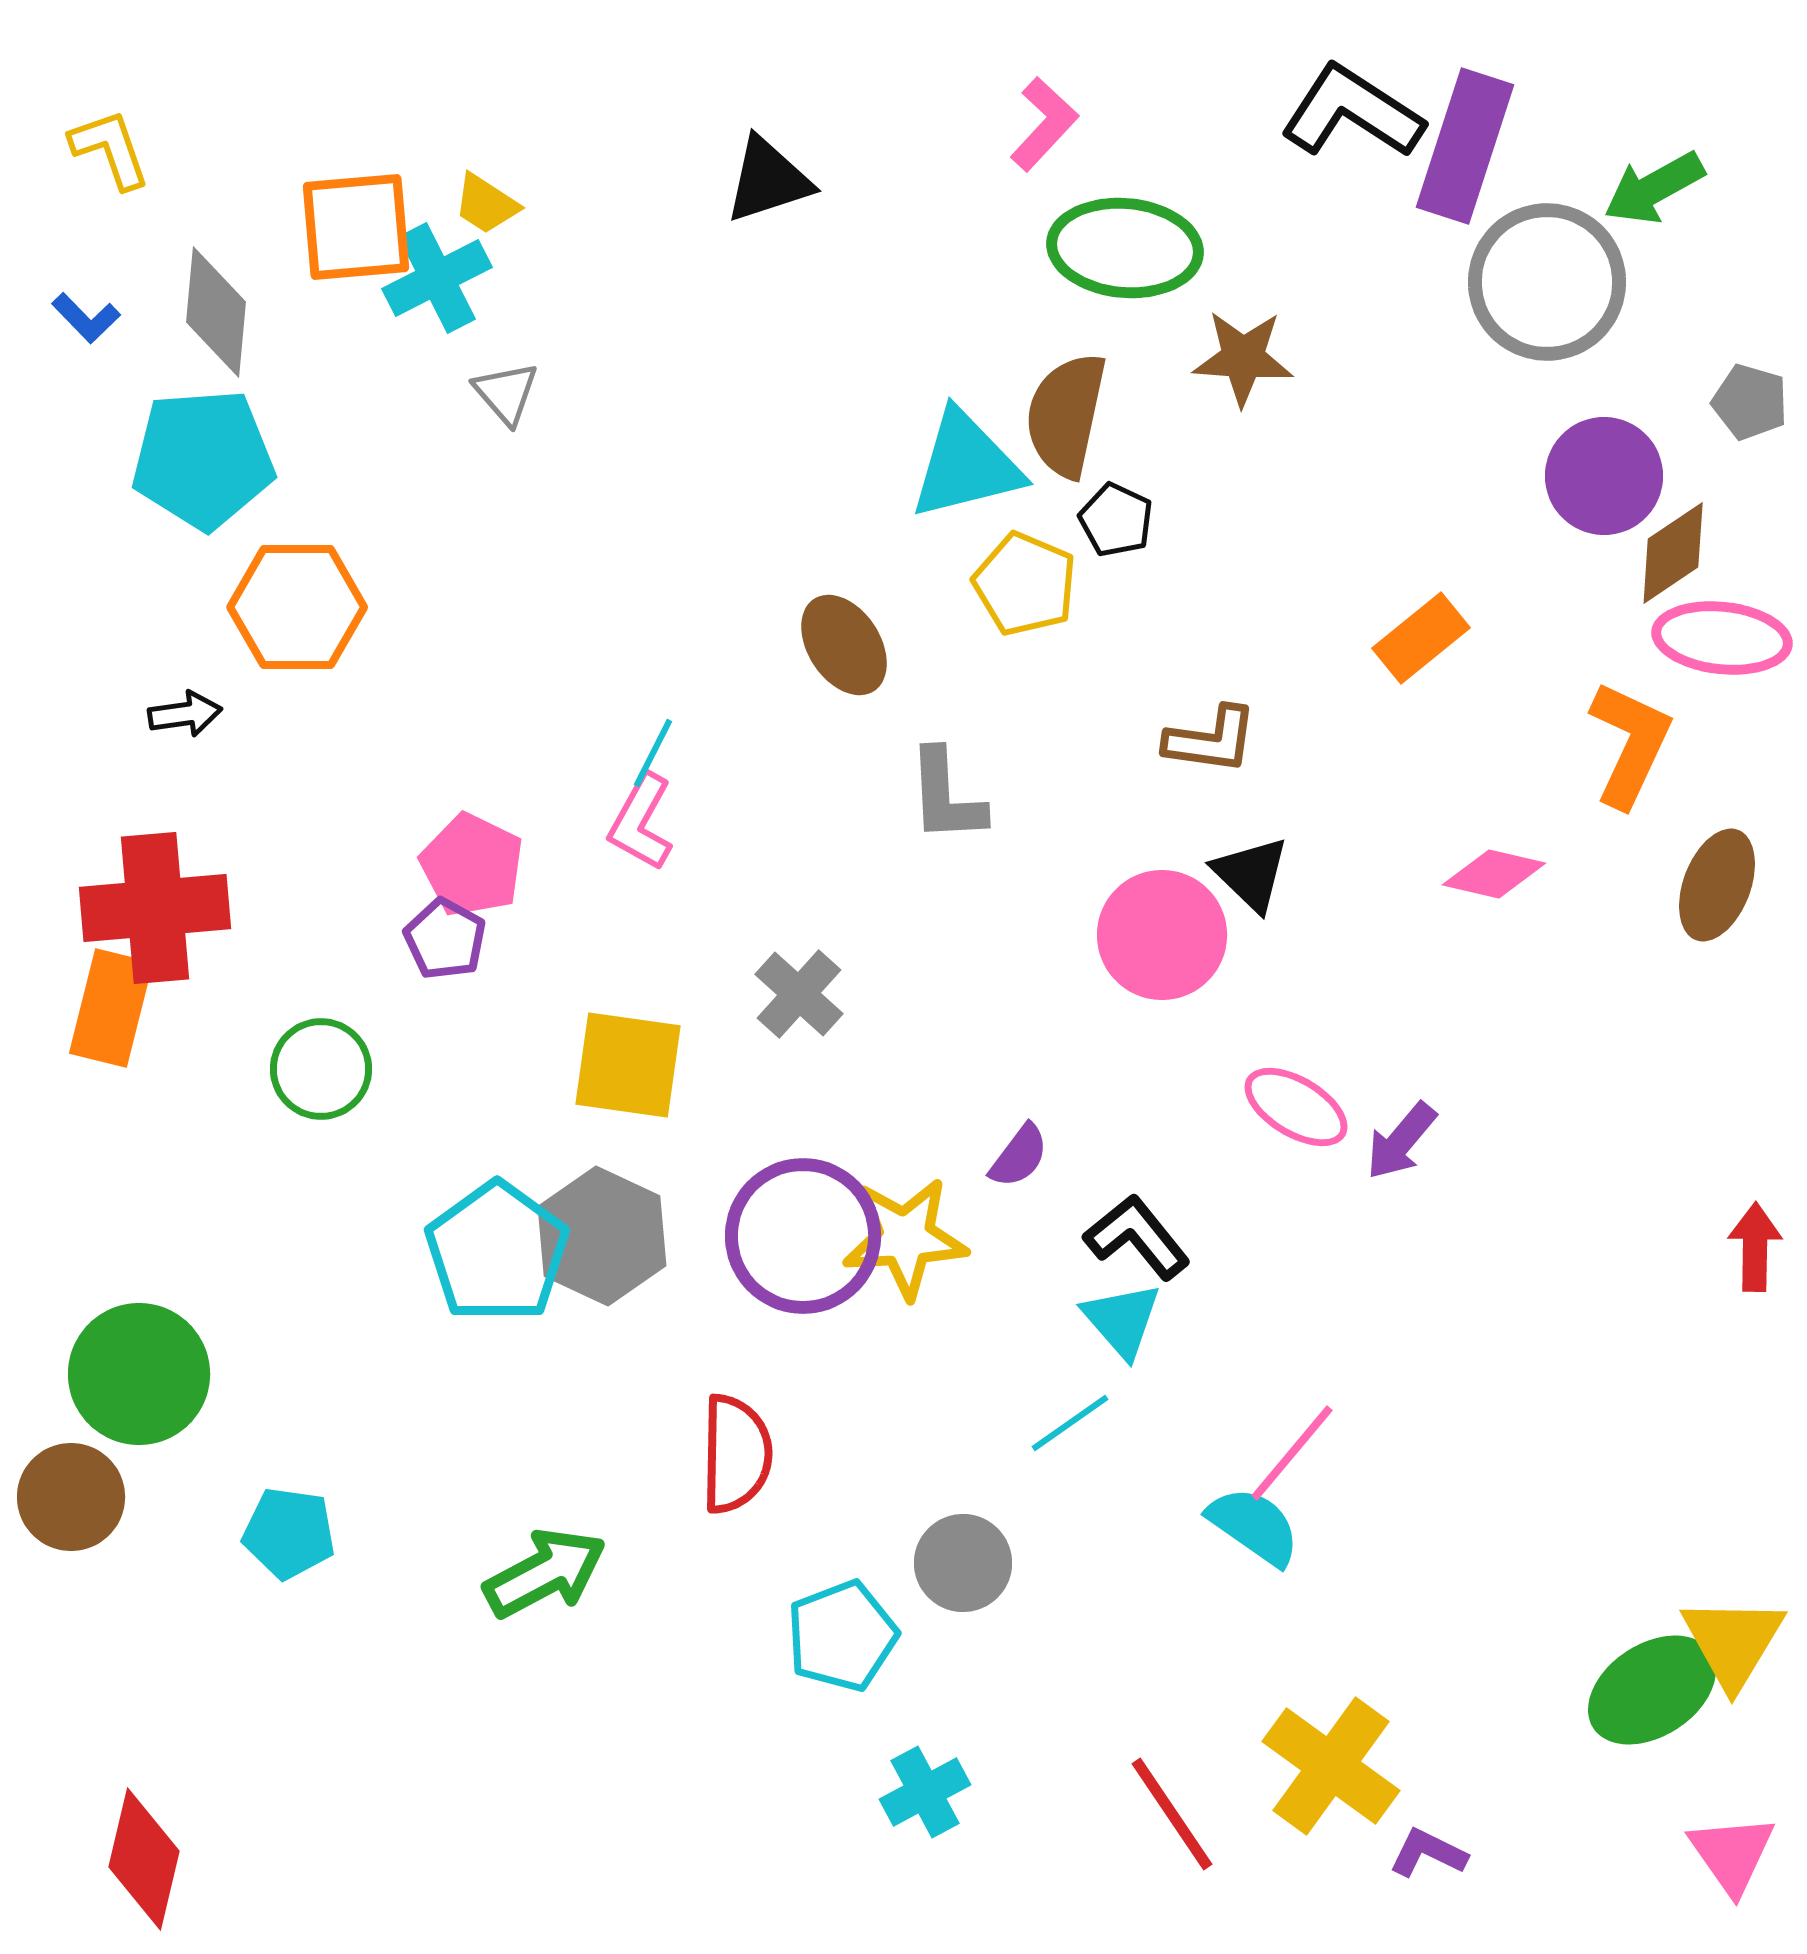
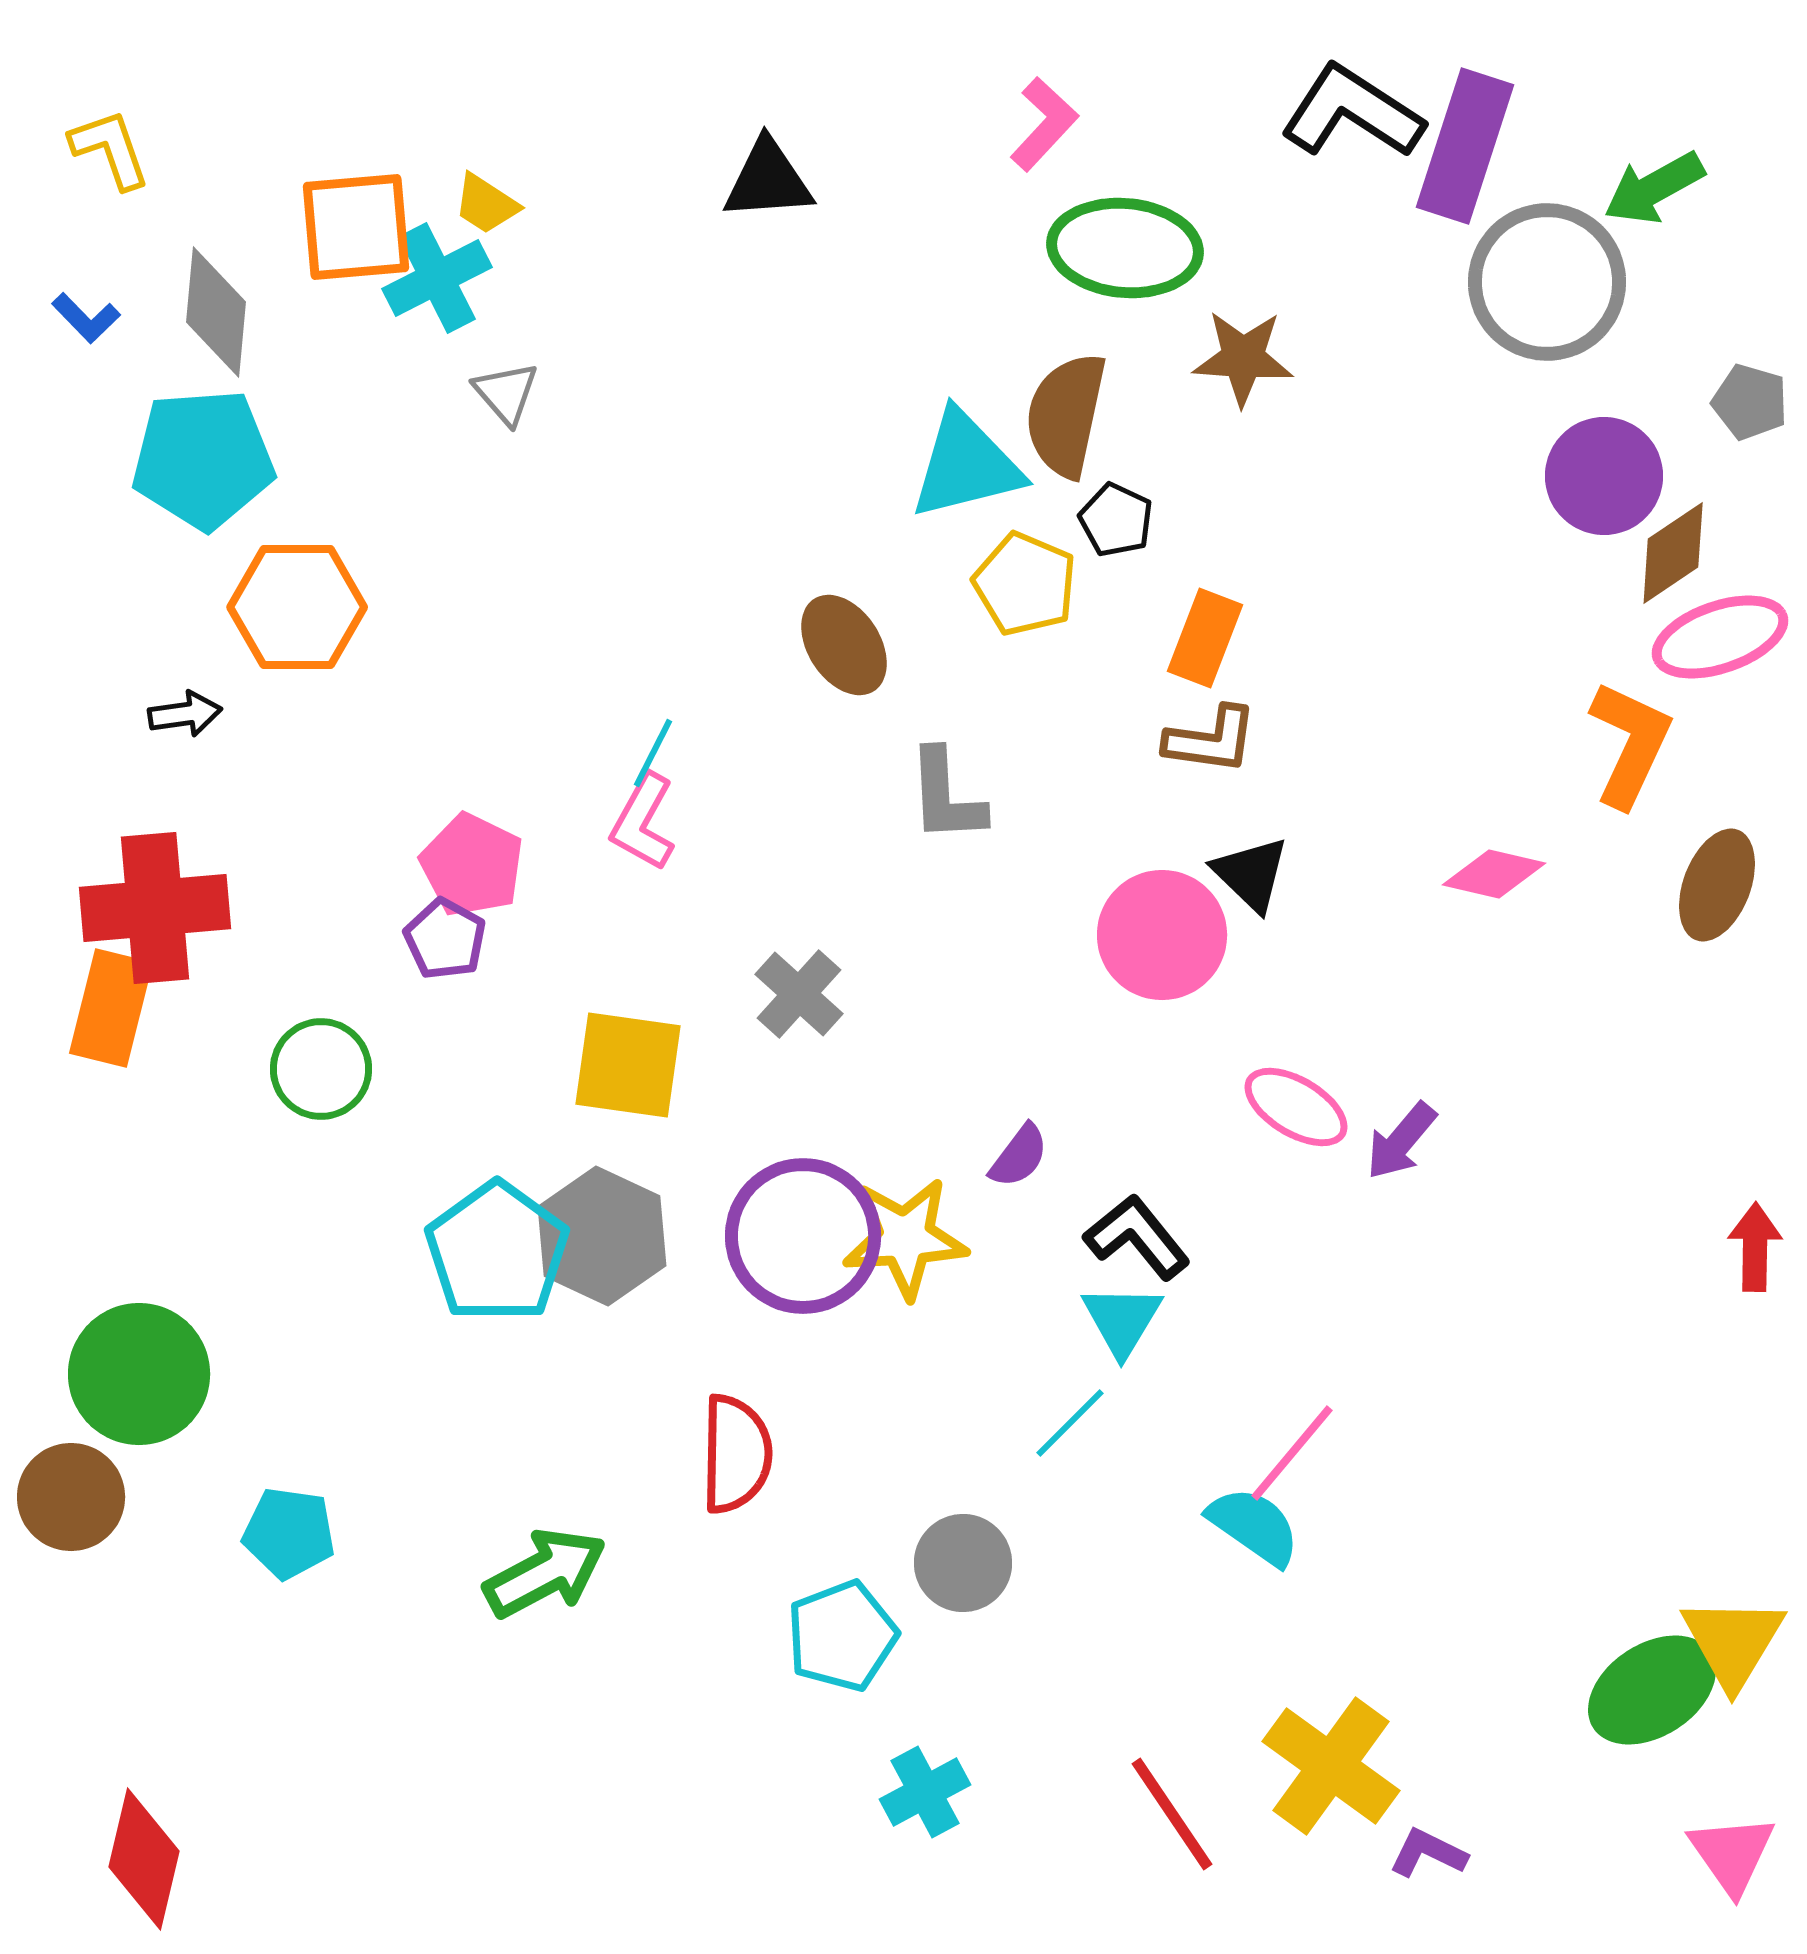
black triangle at (768, 180): rotated 14 degrees clockwise
orange rectangle at (1421, 638): moved 216 px left; rotated 30 degrees counterclockwise
pink ellipse at (1722, 638): moved 2 px left, 1 px up; rotated 25 degrees counterclockwise
pink L-shape at (641, 822): moved 2 px right
cyan triangle at (1122, 1320): rotated 12 degrees clockwise
cyan line at (1070, 1423): rotated 10 degrees counterclockwise
